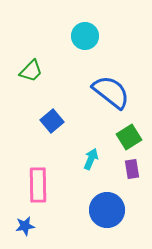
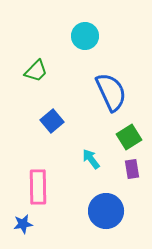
green trapezoid: moved 5 px right
blue semicircle: rotated 27 degrees clockwise
cyan arrow: rotated 60 degrees counterclockwise
pink rectangle: moved 2 px down
blue circle: moved 1 px left, 1 px down
blue star: moved 2 px left, 2 px up
